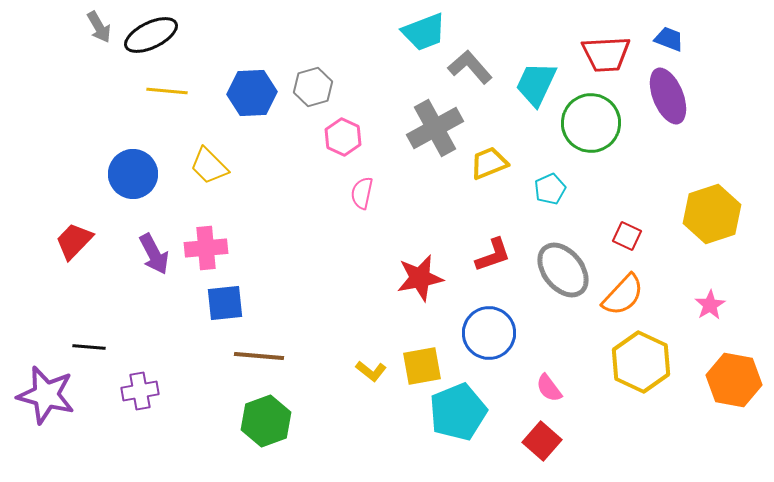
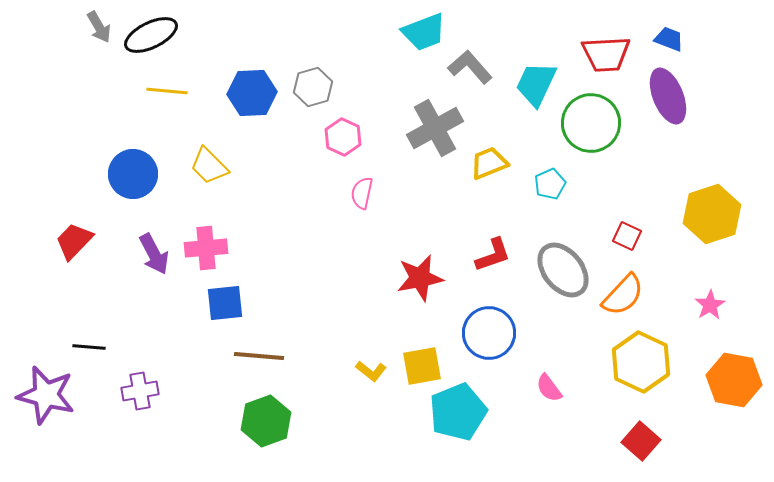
cyan pentagon at (550, 189): moved 5 px up
red square at (542, 441): moved 99 px right
